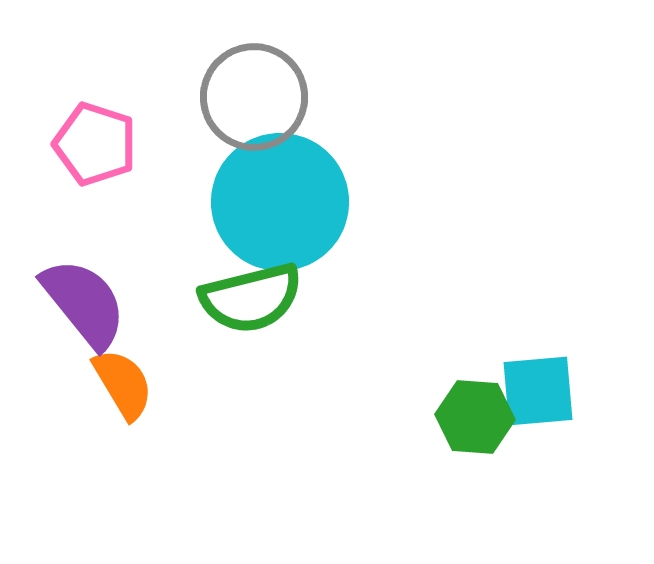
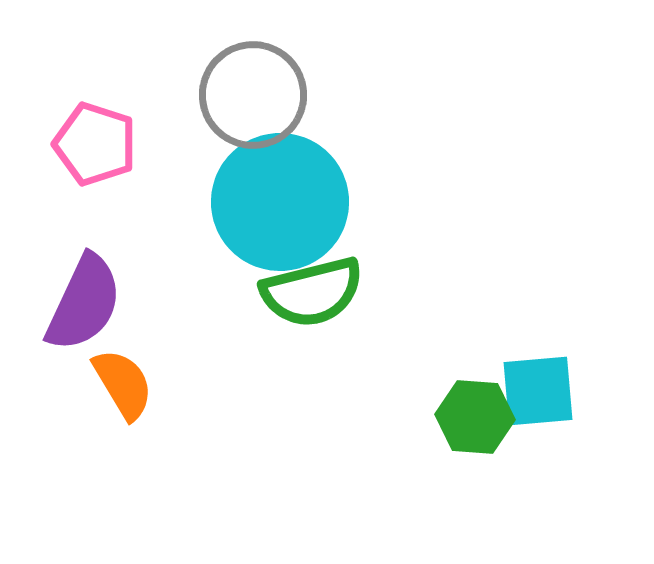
gray circle: moved 1 px left, 2 px up
green semicircle: moved 61 px right, 6 px up
purple semicircle: rotated 64 degrees clockwise
